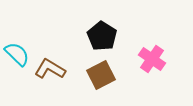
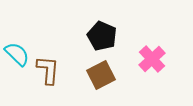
black pentagon: rotated 8 degrees counterclockwise
pink cross: rotated 12 degrees clockwise
brown L-shape: moved 2 px left, 1 px down; rotated 64 degrees clockwise
